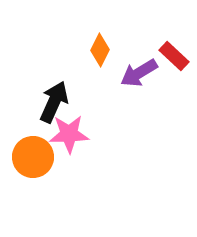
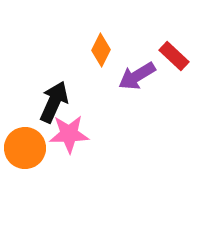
orange diamond: moved 1 px right
purple arrow: moved 2 px left, 3 px down
orange circle: moved 8 px left, 9 px up
